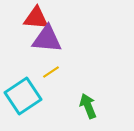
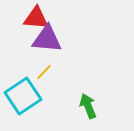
yellow line: moved 7 px left; rotated 12 degrees counterclockwise
